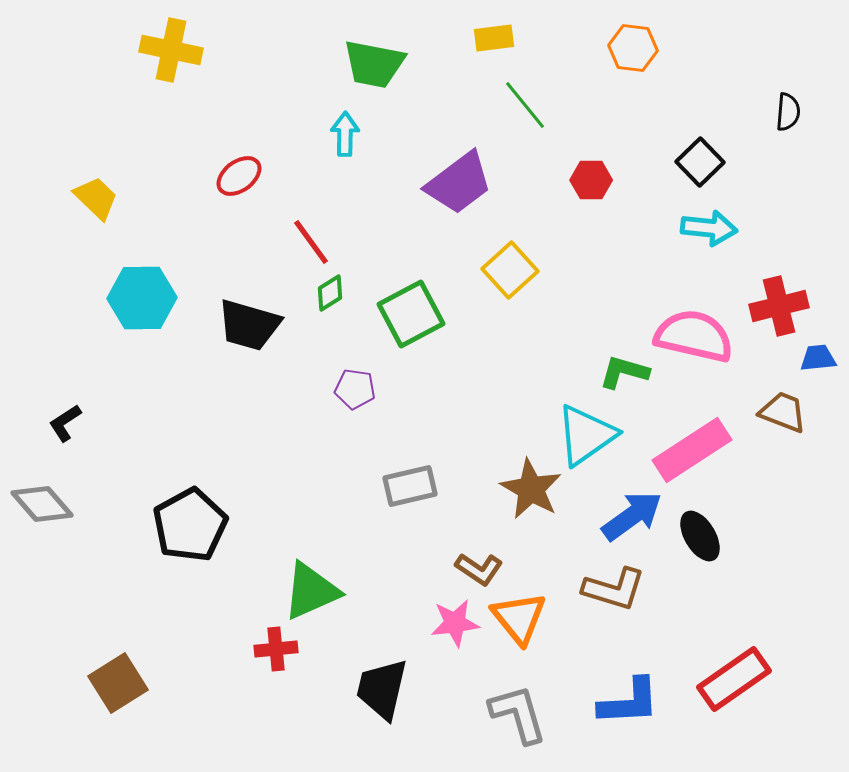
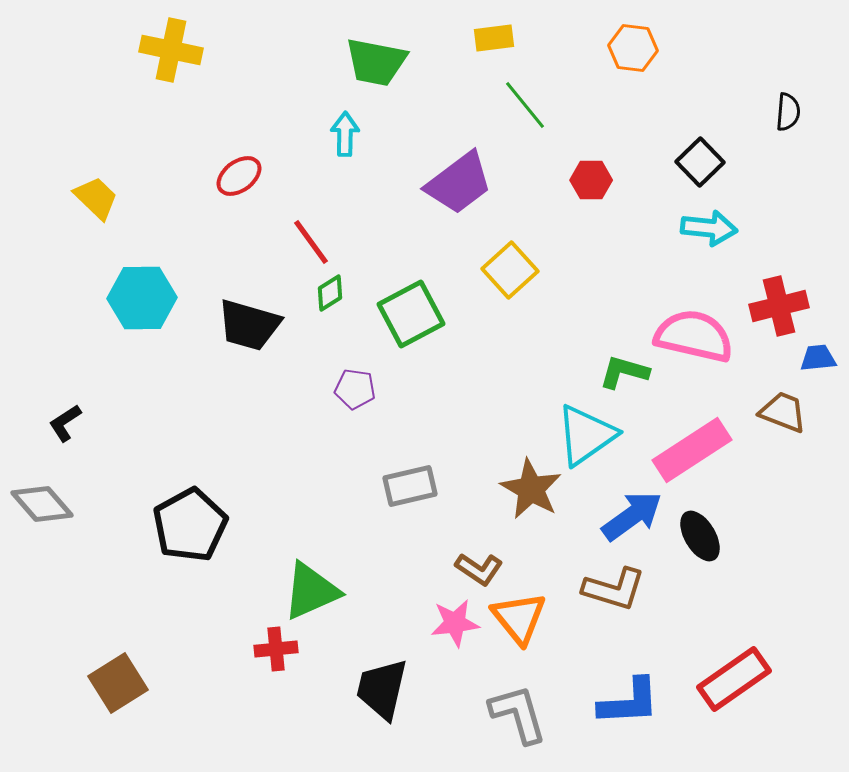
green trapezoid at (374, 64): moved 2 px right, 2 px up
